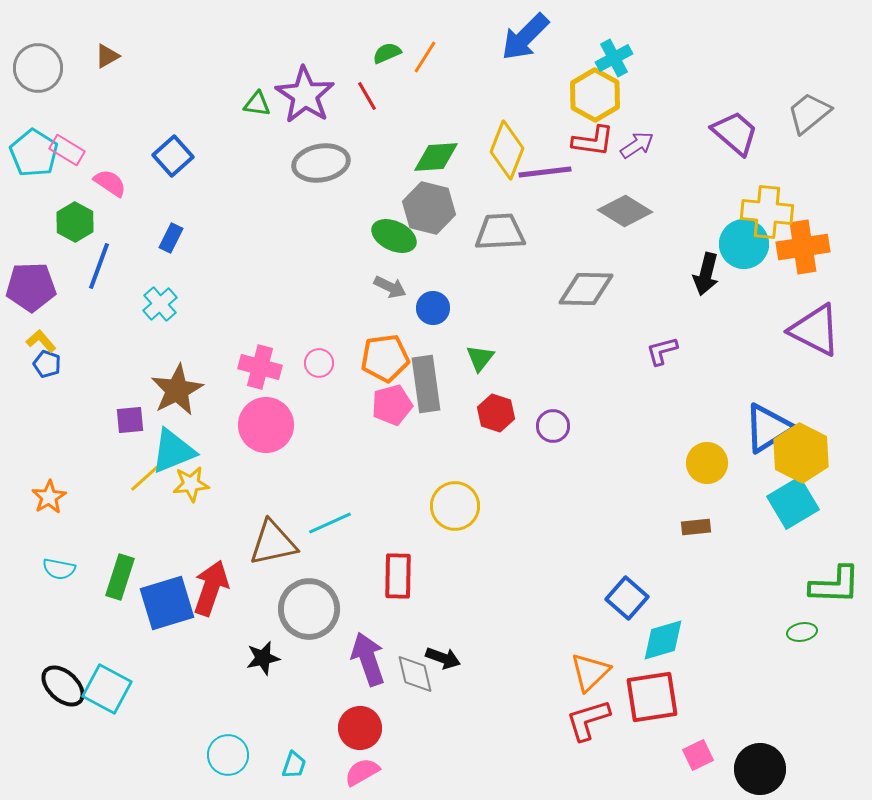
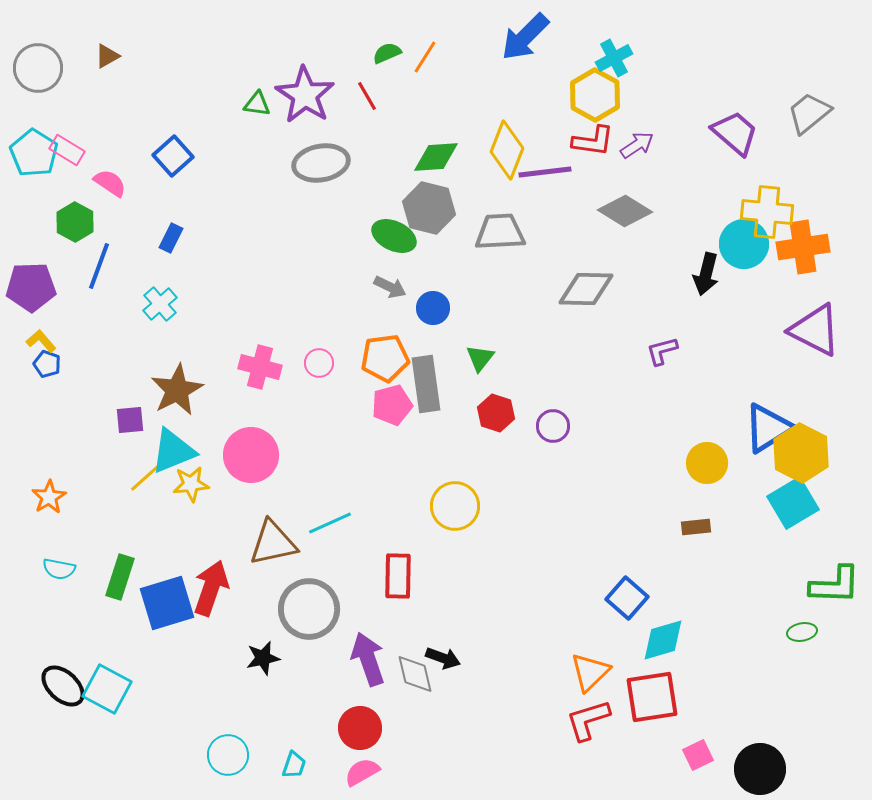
pink circle at (266, 425): moved 15 px left, 30 px down
